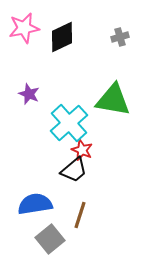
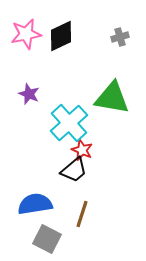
pink star: moved 2 px right, 6 px down
black diamond: moved 1 px left, 1 px up
green triangle: moved 1 px left, 2 px up
brown line: moved 2 px right, 1 px up
gray square: moved 3 px left; rotated 24 degrees counterclockwise
